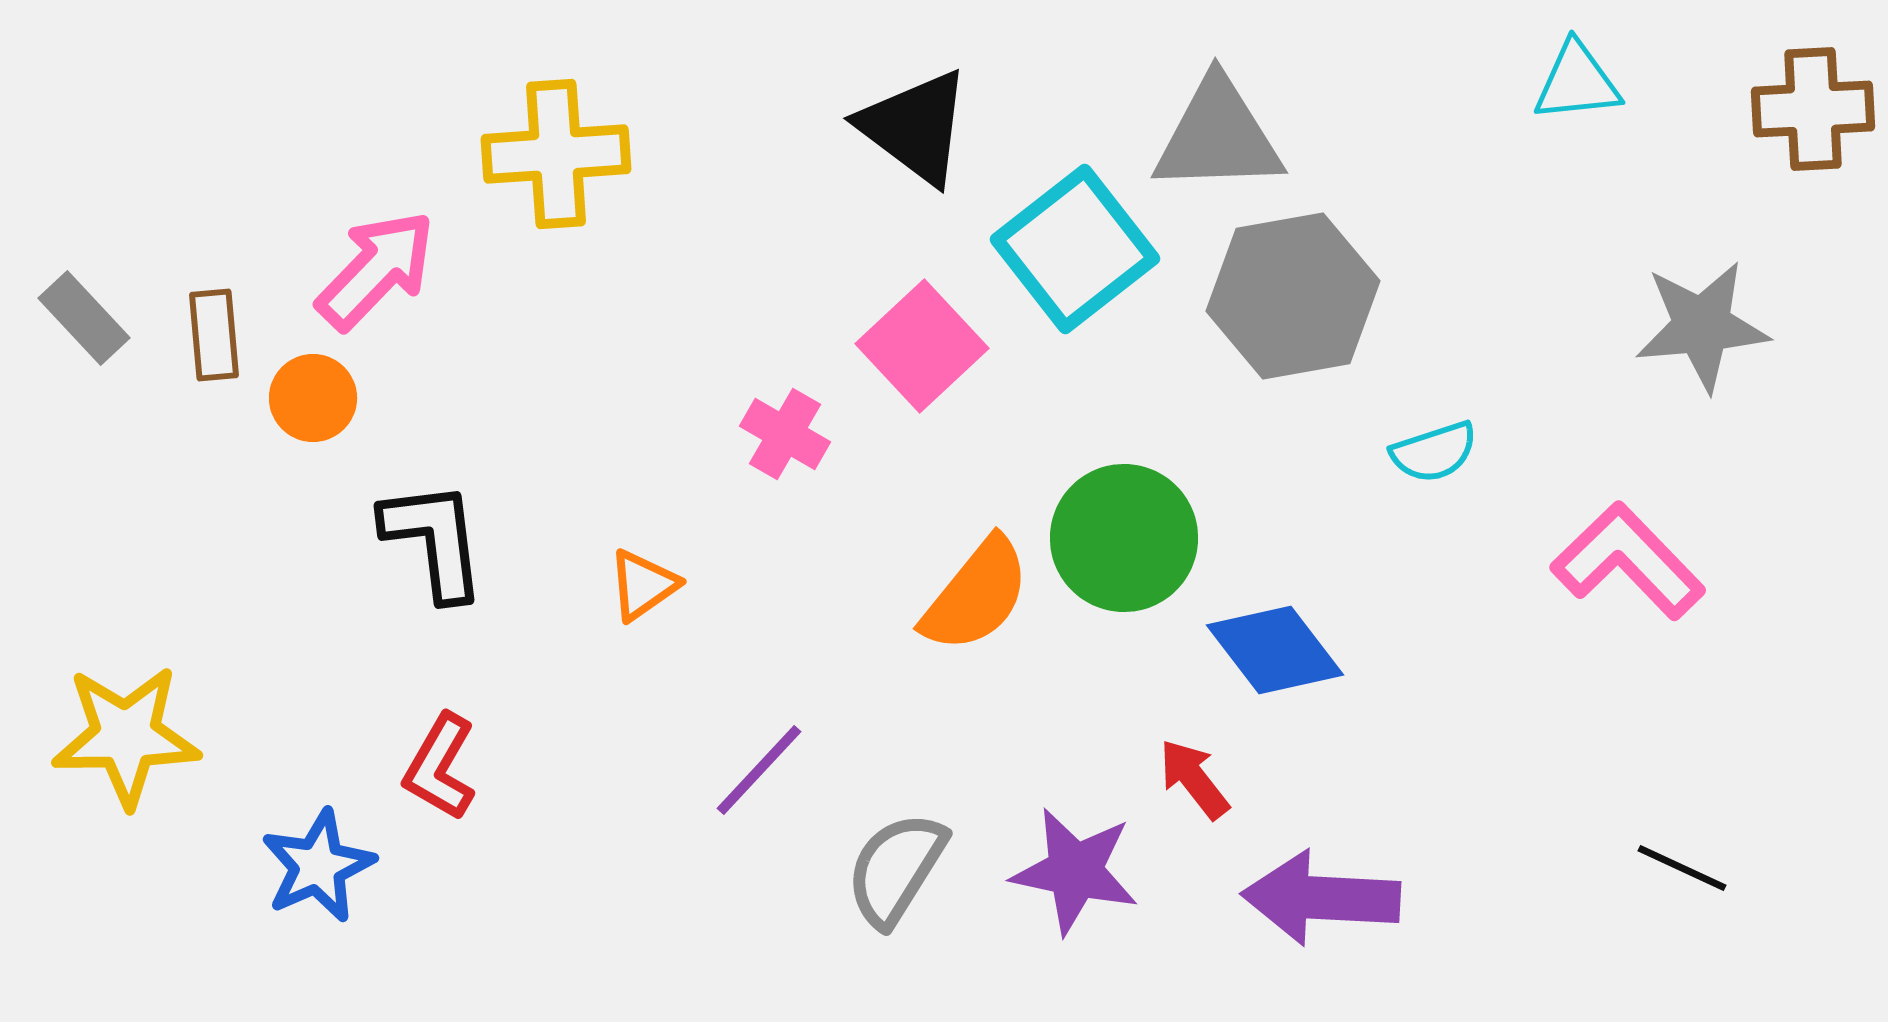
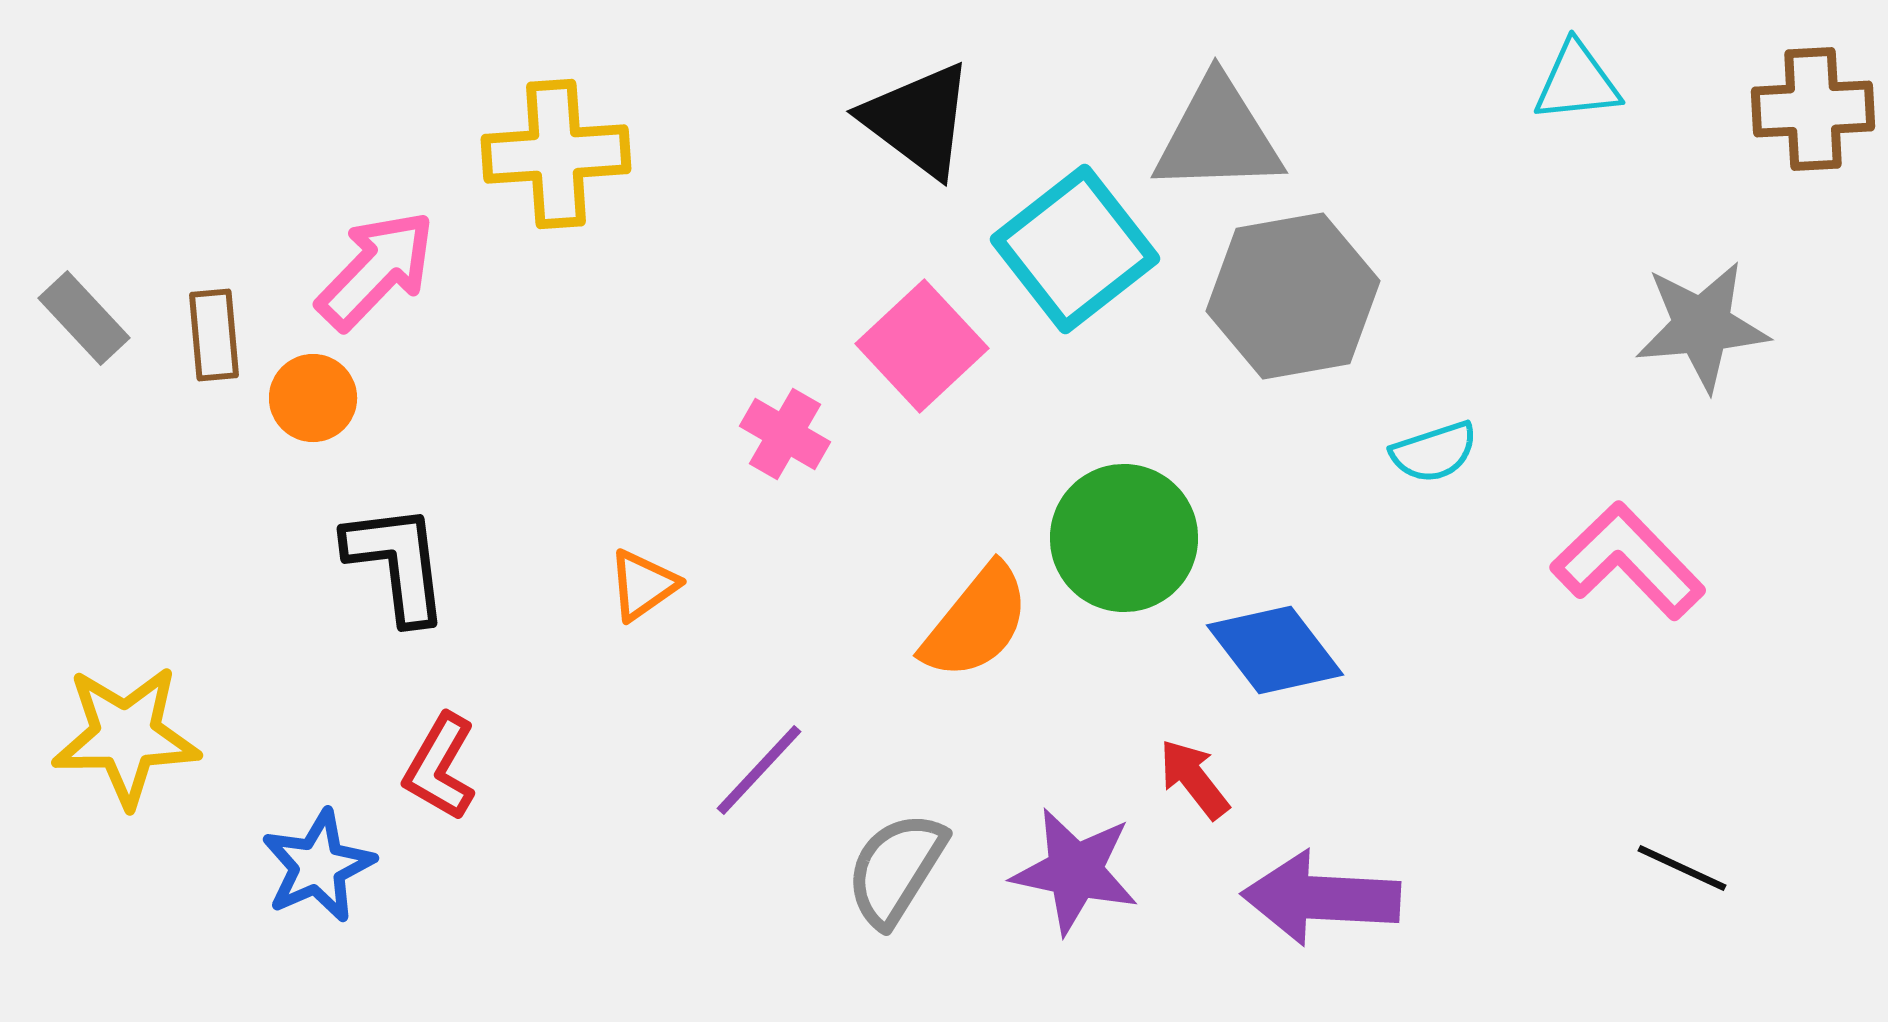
black triangle: moved 3 px right, 7 px up
black L-shape: moved 37 px left, 23 px down
orange semicircle: moved 27 px down
